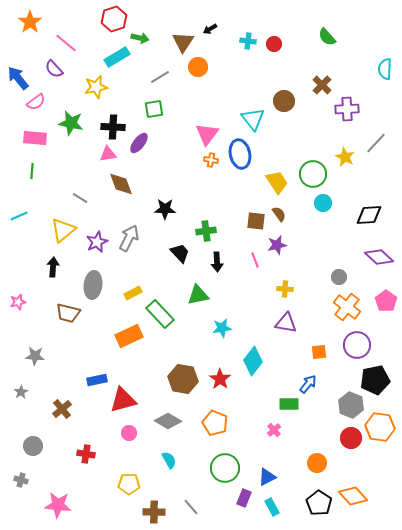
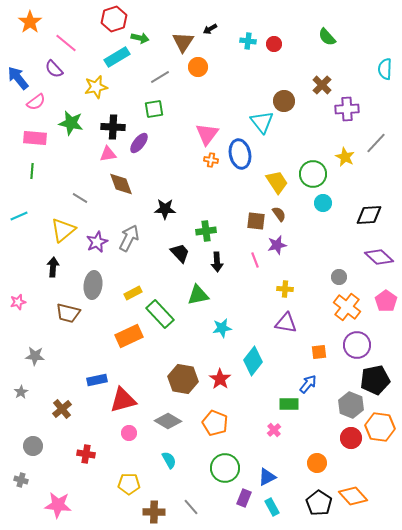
cyan triangle at (253, 119): moved 9 px right, 3 px down
